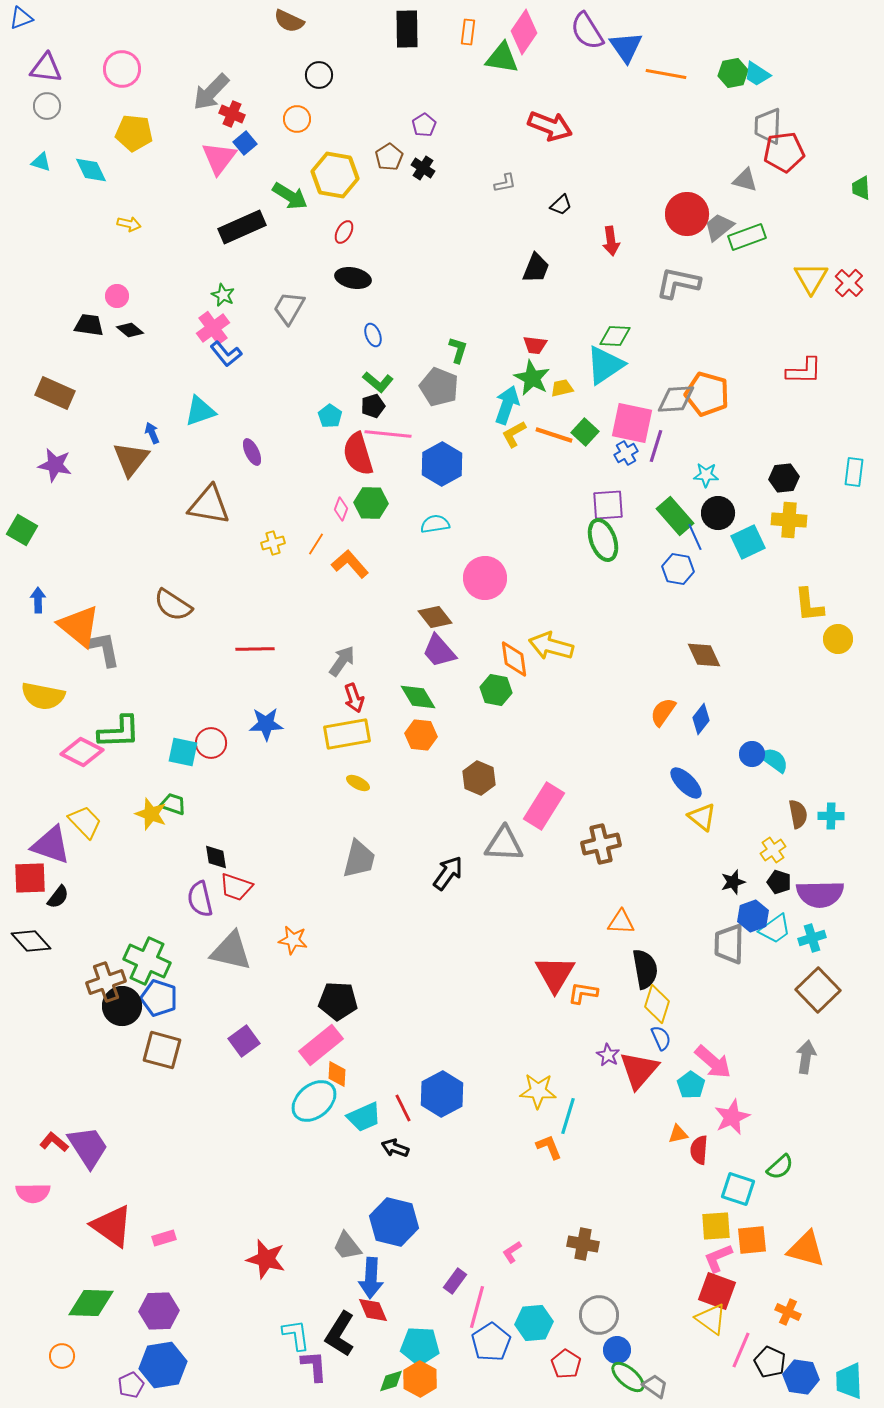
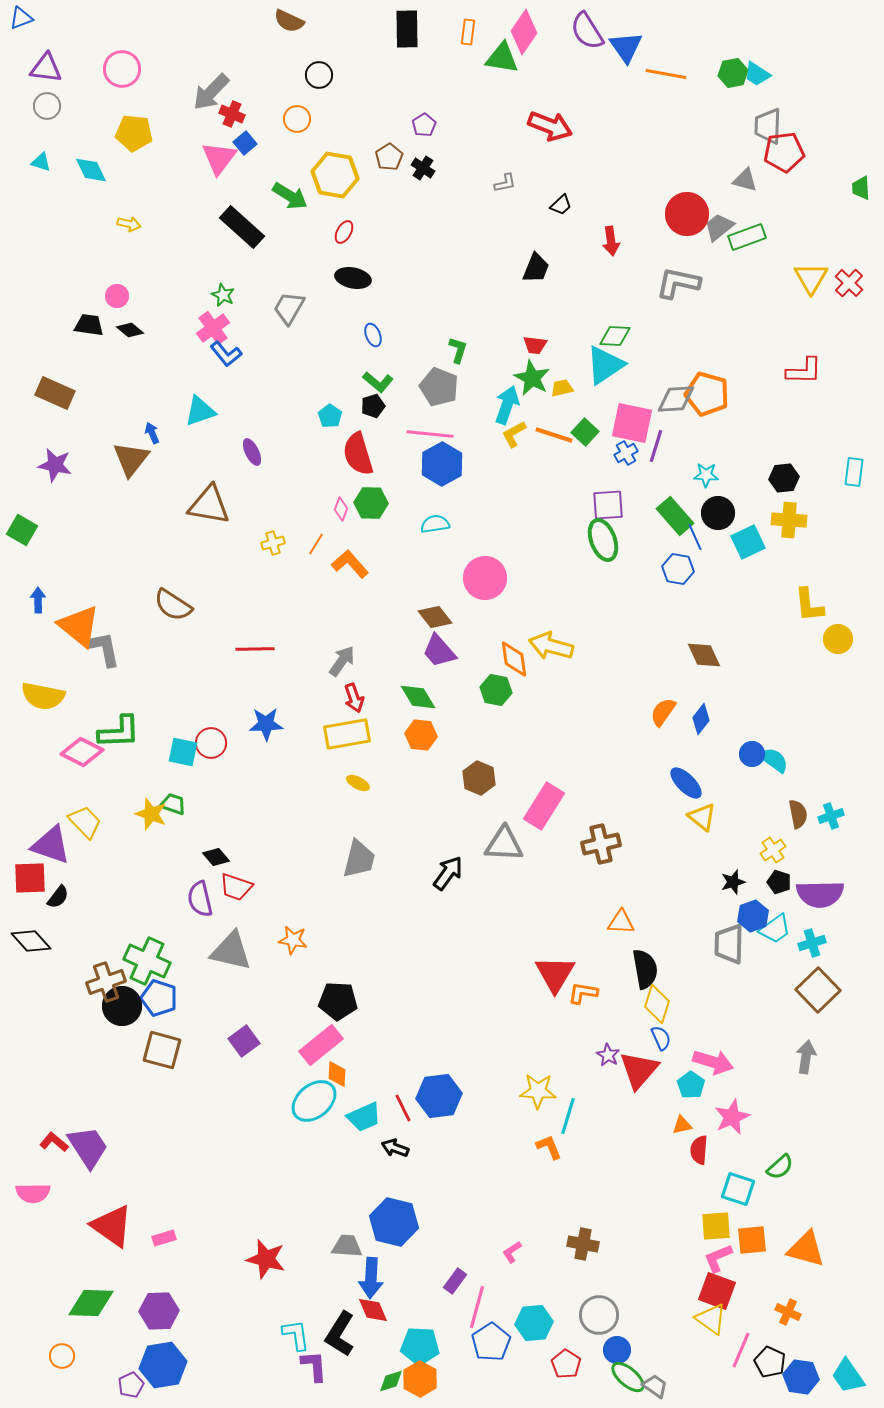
black rectangle at (242, 227): rotated 66 degrees clockwise
pink line at (388, 434): moved 42 px right
cyan cross at (831, 816): rotated 20 degrees counterclockwise
black diamond at (216, 857): rotated 32 degrees counterclockwise
cyan cross at (812, 938): moved 5 px down
pink arrow at (713, 1062): rotated 24 degrees counterclockwise
blue hexagon at (442, 1094): moved 3 px left, 2 px down; rotated 21 degrees clockwise
orange triangle at (678, 1134): moved 4 px right, 9 px up
gray trapezoid at (347, 1246): rotated 132 degrees clockwise
cyan trapezoid at (849, 1381): moved 1 px left, 5 px up; rotated 33 degrees counterclockwise
